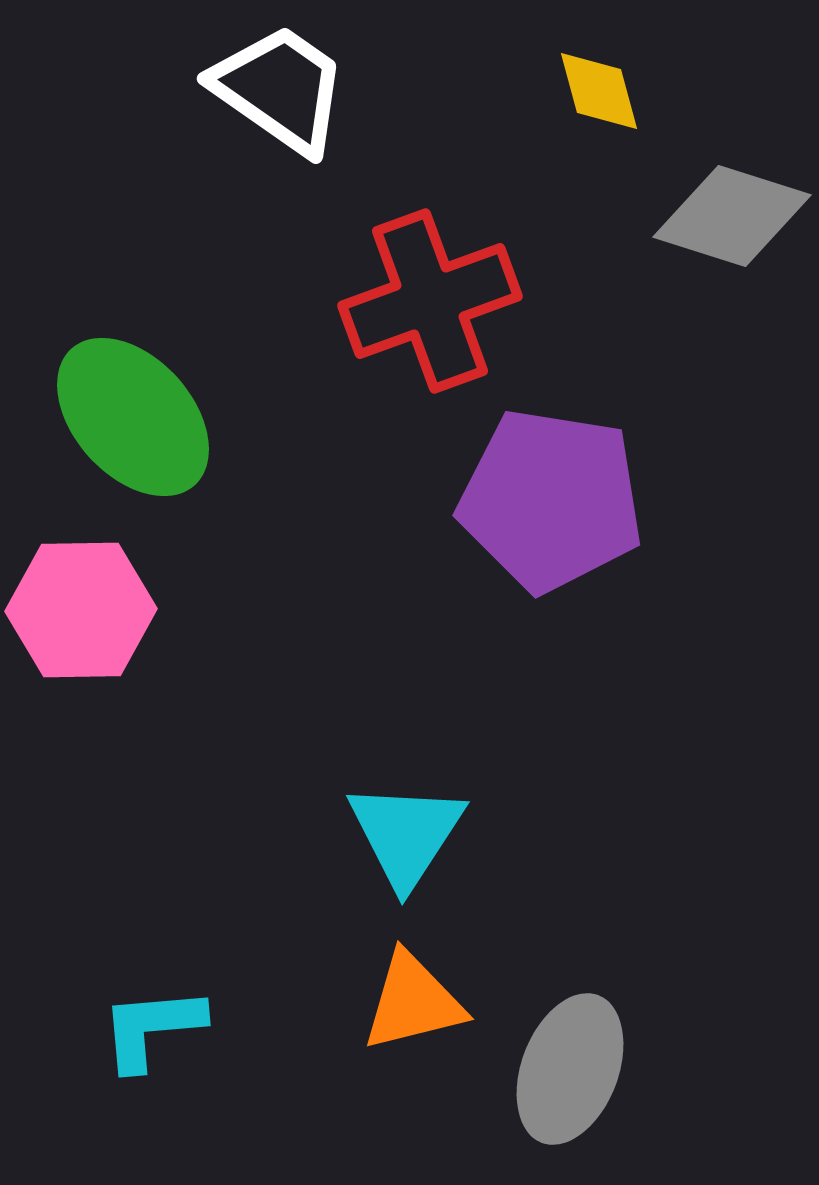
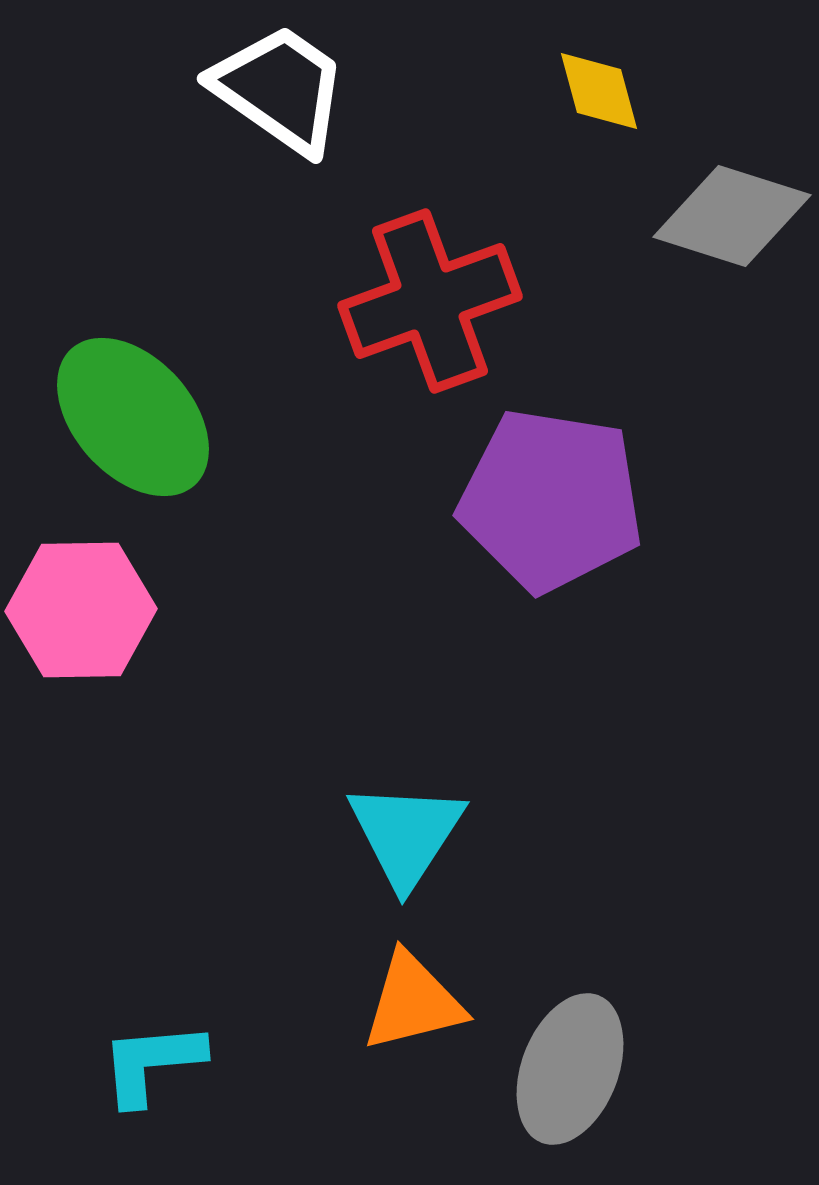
cyan L-shape: moved 35 px down
